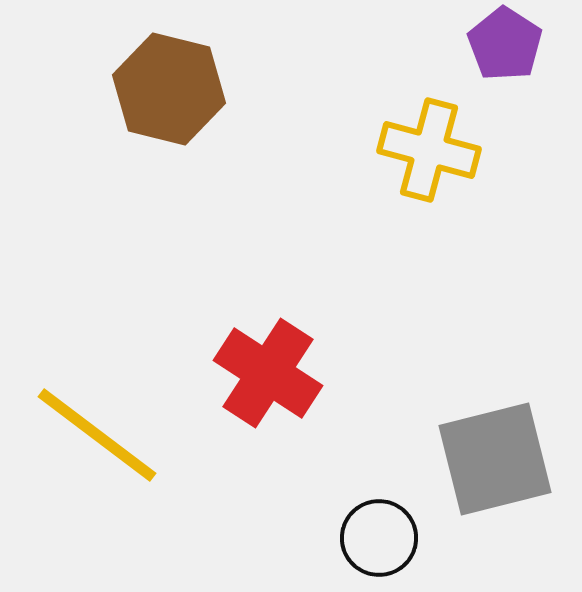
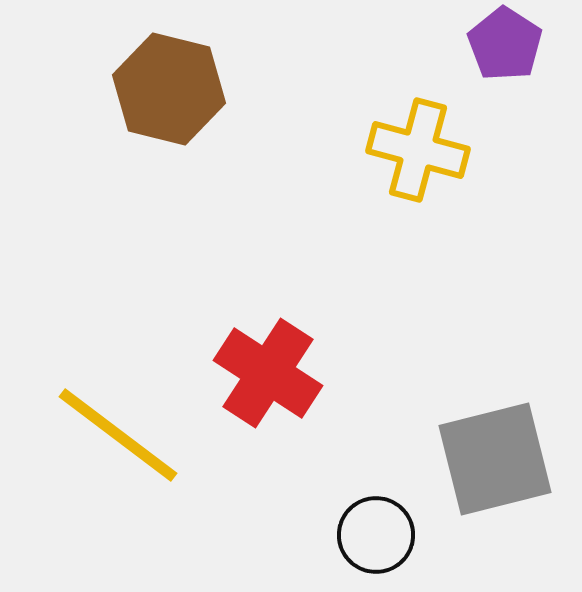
yellow cross: moved 11 px left
yellow line: moved 21 px right
black circle: moved 3 px left, 3 px up
